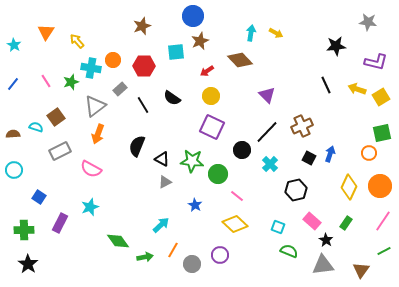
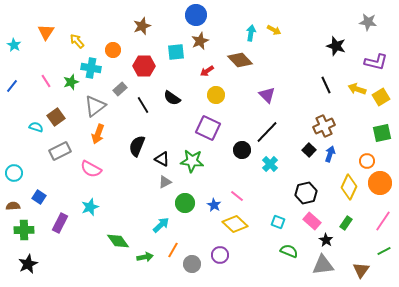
blue circle at (193, 16): moved 3 px right, 1 px up
yellow arrow at (276, 33): moved 2 px left, 3 px up
black star at (336, 46): rotated 24 degrees clockwise
orange circle at (113, 60): moved 10 px up
blue line at (13, 84): moved 1 px left, 2 px down
yellow circle at (211, 96): moved 5 px right, 1 px up
brown cross at (302, 126): moved 22 px right
purple square at (212, 127): moved 4 px left, 1 px down
brown semicircle at (13, 134): moved 72 px down
orange circle at (369, 153): moved 2 px left, 8 px down
black square at (309, 158): moved 8 px up; rotated 16 degrees clockwise
cyan circle at (14, 170): moved 3 px down
green circle at (218, 174): moved 33 px left, 29 px down
orange circle at (380, 186): moved 3 px up
black hexagon at (296, 190): moved 10 px right, 3 px down
blue star at (195, 205): moved 19 px right
cyan square at (278, 227): moved 5 px up
black star at (28, 264): rotated 12 degrees clockwise
